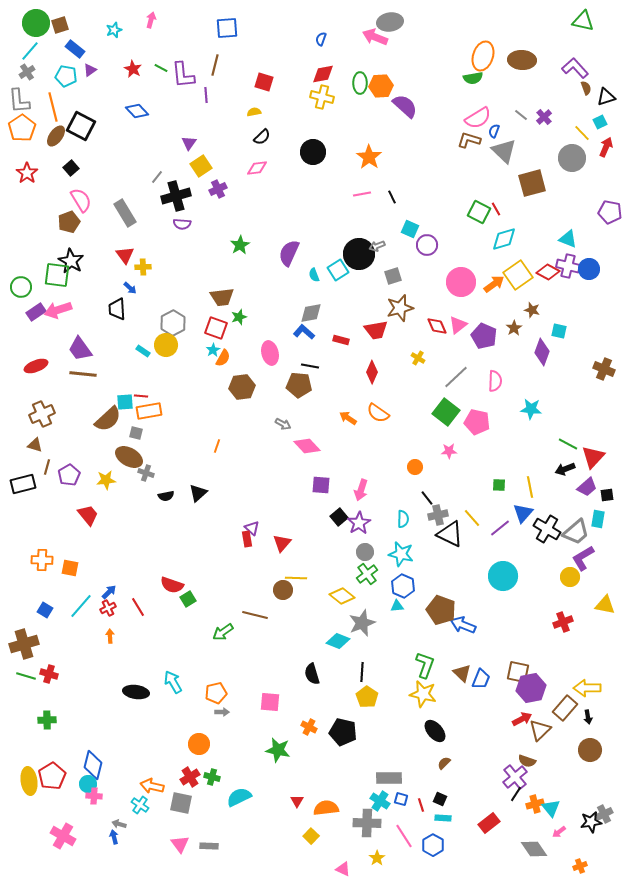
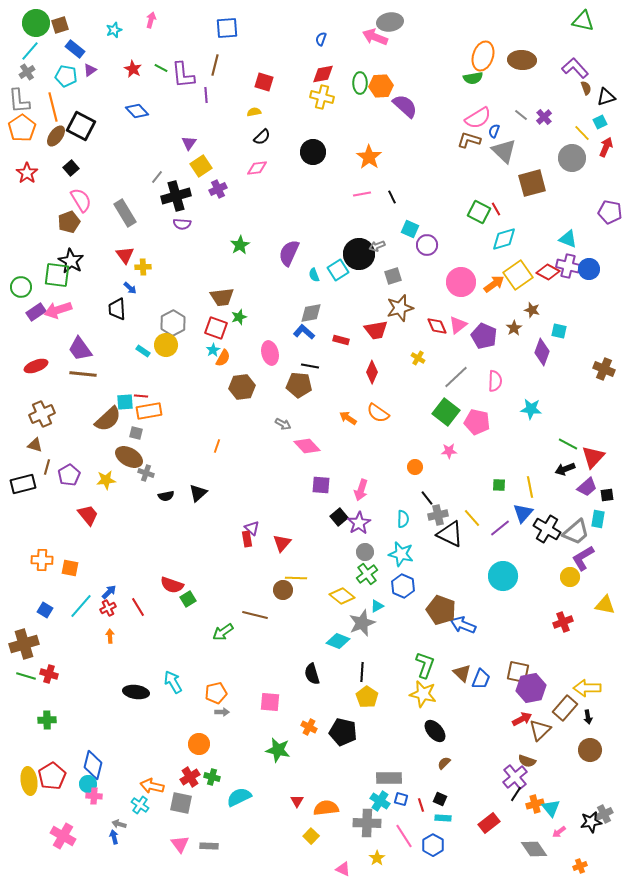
cyan triangle at (397, 606): moved 20 px left; rotated 24 degrees counterclockwise
